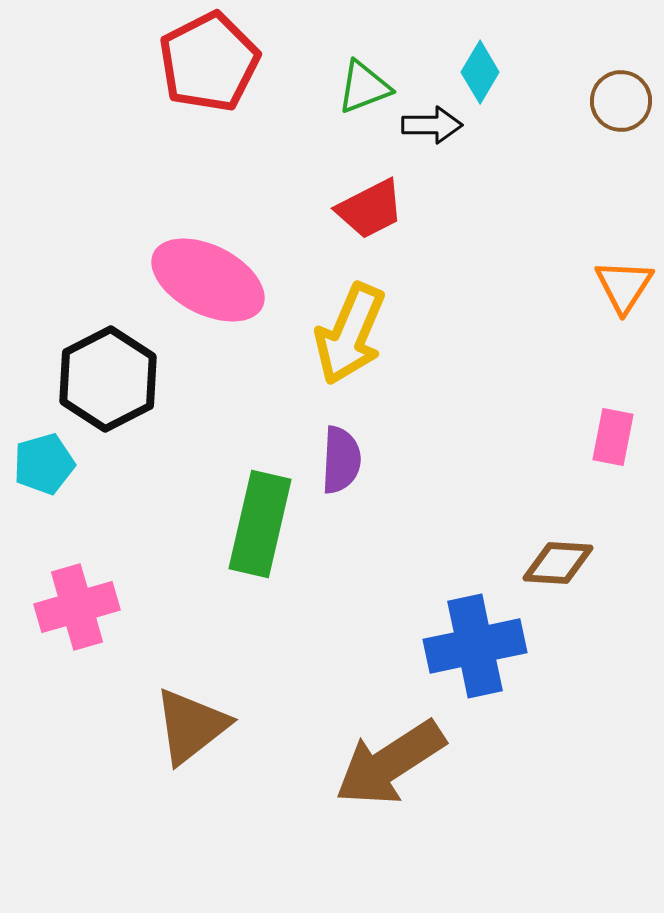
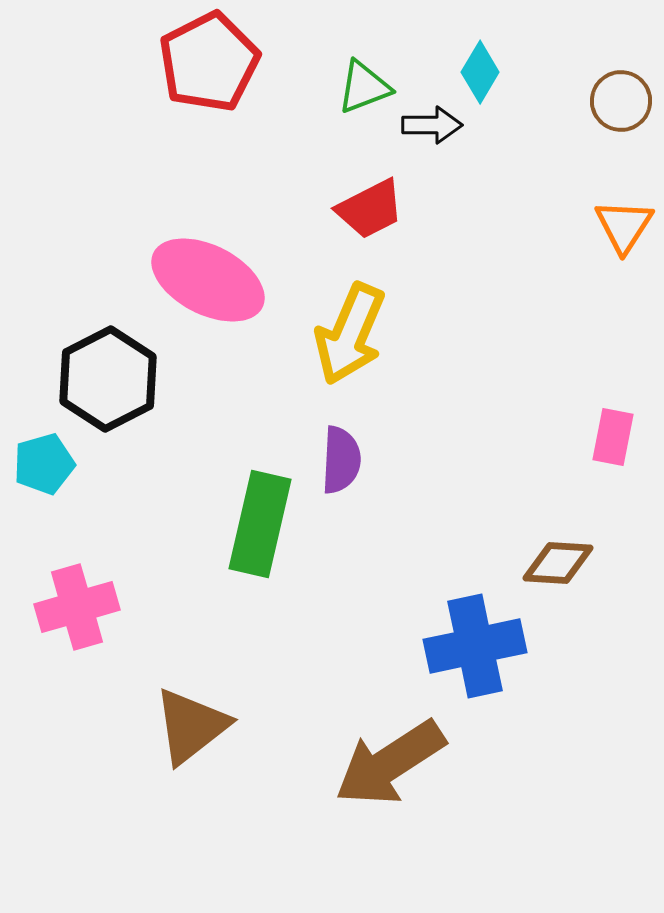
orange triangle: moved 60 px up
